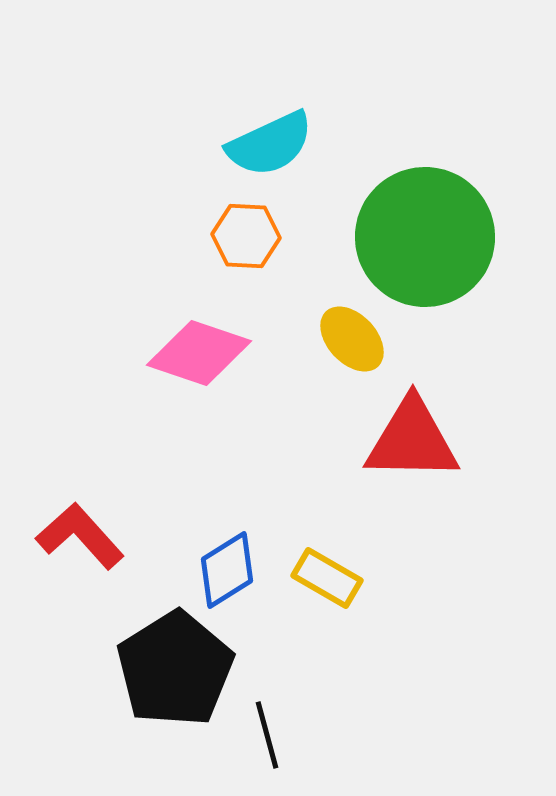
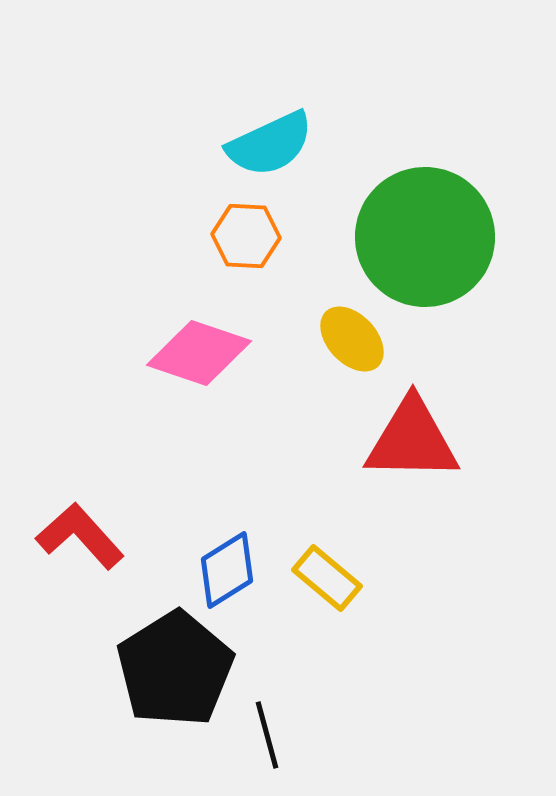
yellow rectangle: rotated 10 degrees clockwise
